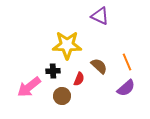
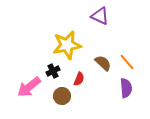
yellow star: rotated 12 degrees counterclockwise
orange line: rotated 18 degrees counterclockwise
brown semicircle: moved 4 px right, 3 px up
black cross: rotated 24 degrees counterclockwise
purple semicircle: rotated 54 degrees counterclockwise
